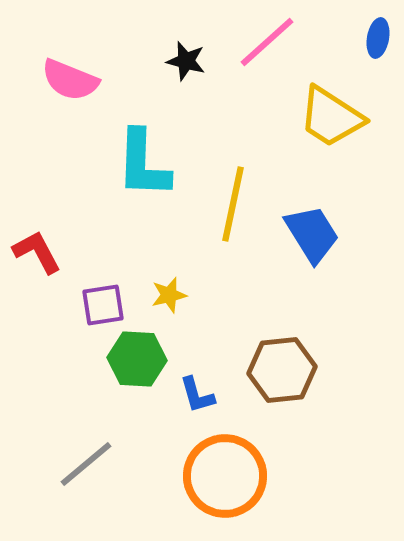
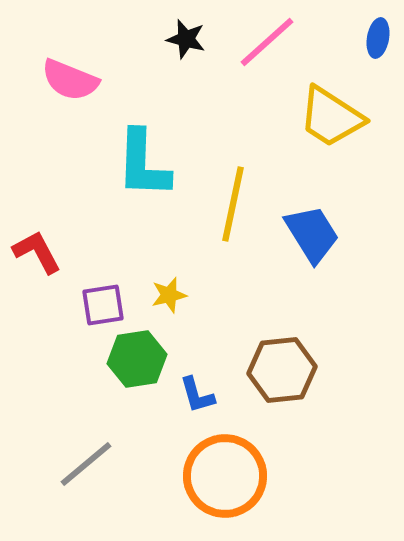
black star: moved 22 px up
green hexagon: rotated 12 degrees counterclockwise
